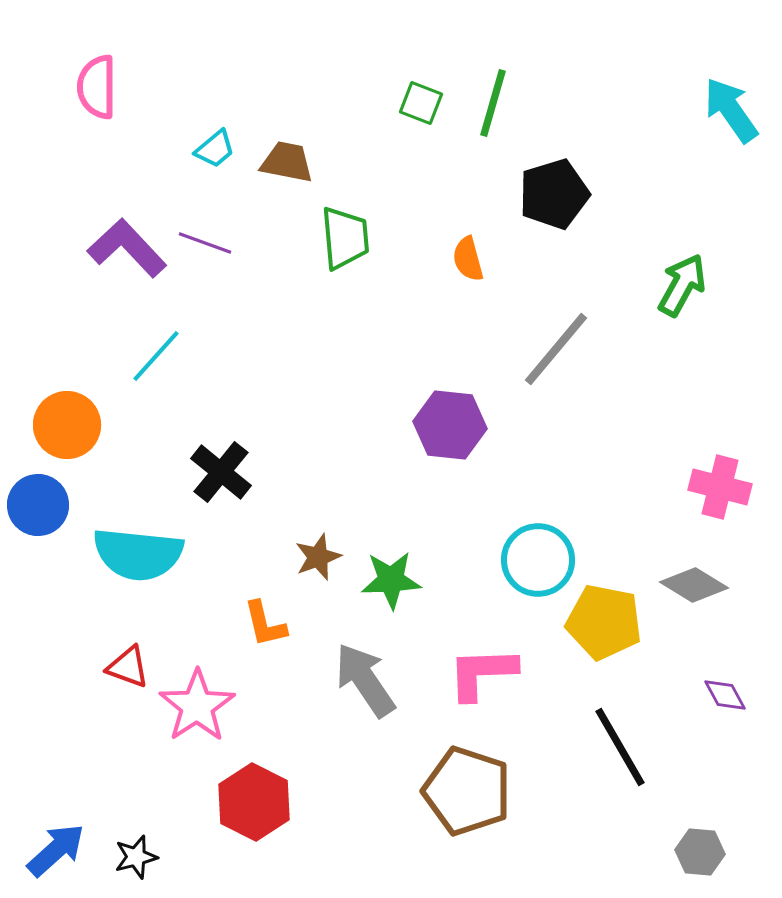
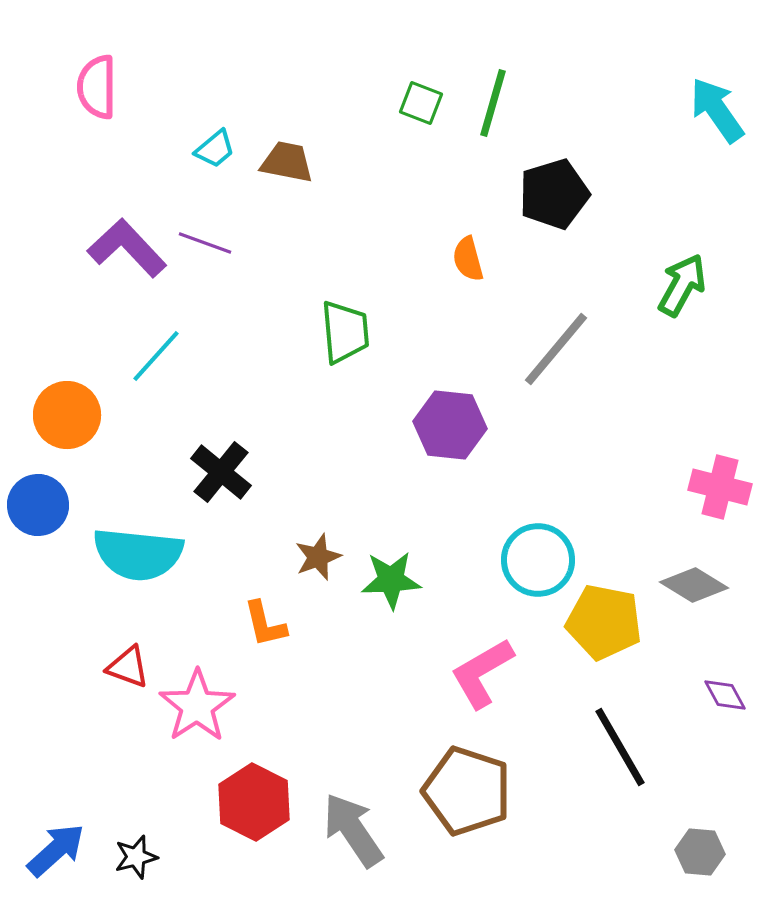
cyan arrow: moved 14 px left
green trapezoid: moved 94 px down
orange circle: moved 10 px up
pink L-shape: rotated 28 degrees counterclockwise
gray arrow: moved 12 px left, 150 px down
